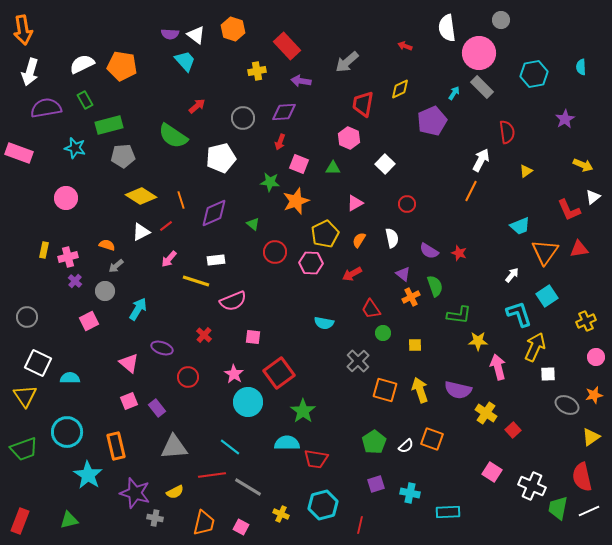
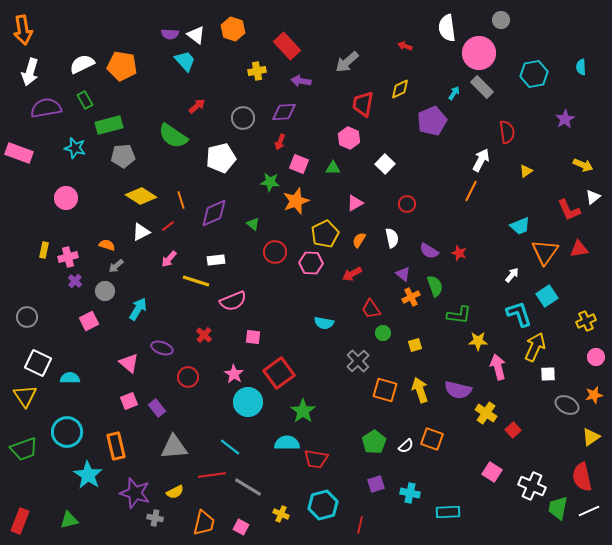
red line at (166, 226): moved 2 px right
yellow square at (415, 345): rotated 16 degrees counterclockwise
